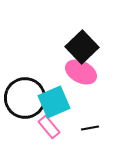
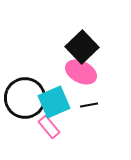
black line: moved 1 px left, 23 px up
